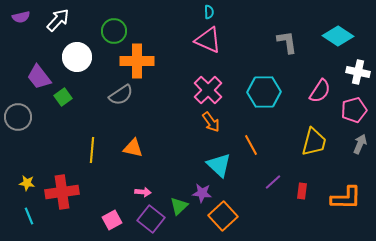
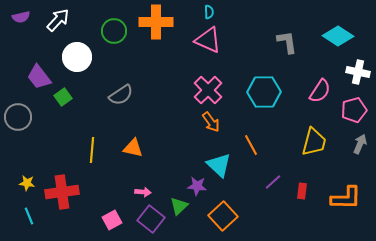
orange cross: moved 19 px right, 39 px up
purple star: moved 5 px left, 7 px up
